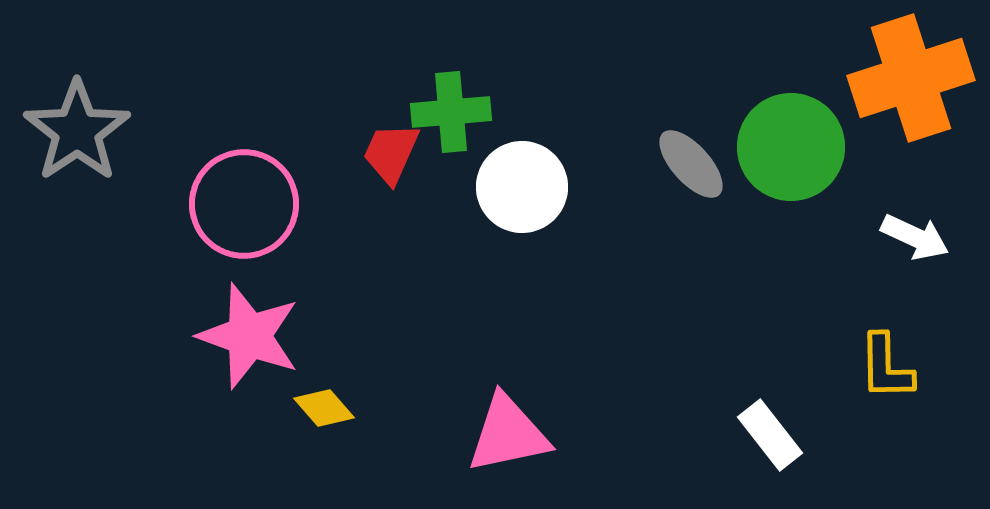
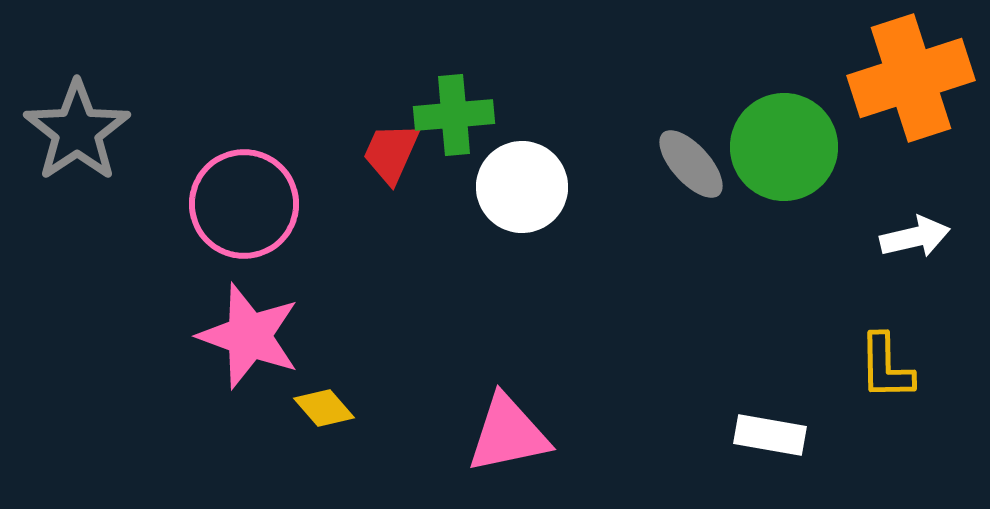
green cross: moved 3 px right, 3 px down
green circle: moved 7 px left
white arrow: rotated 38 degrees counterclockwise
white rectangle: rotated 42 degrees counterclockwise
